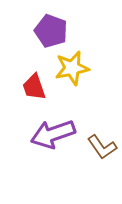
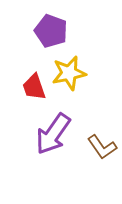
yellow star: moved 3 px left, 5 px down
purple arrow: rotated 36 degrees counterclockwise
